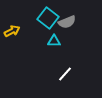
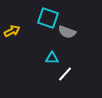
cyan square: rotated 20 degrees counterclockwise
gray semicircle: moved 10 px down; rotated 42 degrees clockwise
cyan triangle: moved 2 px left, 17 px down
